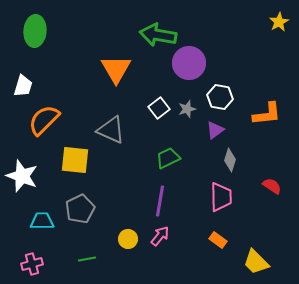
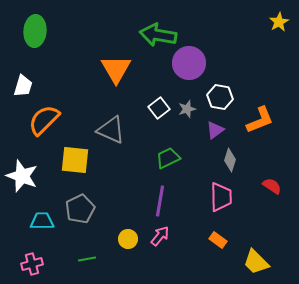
orange L-shape: moved 7 px left, 6 px down; rotated 16 degrees counterclockwise
